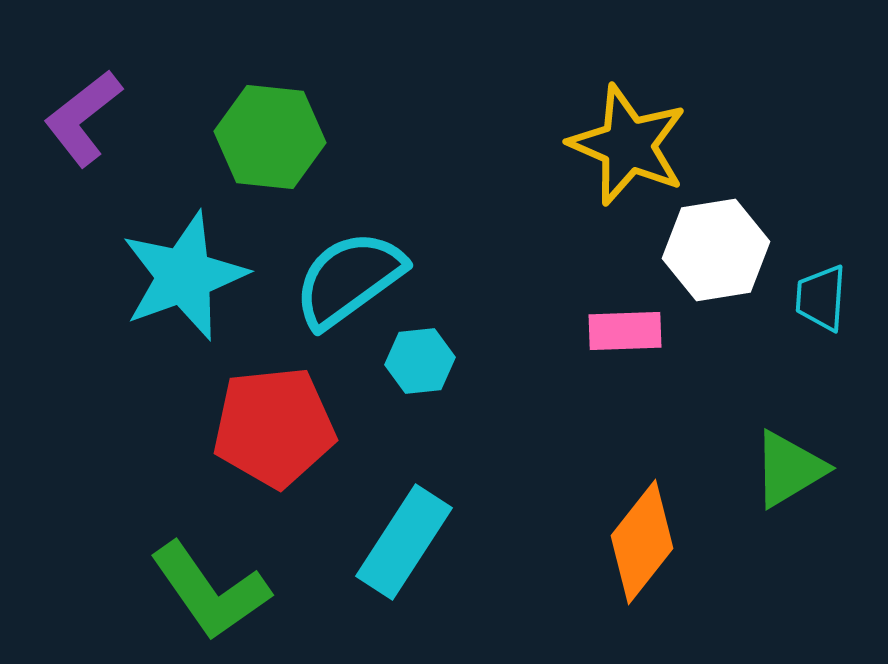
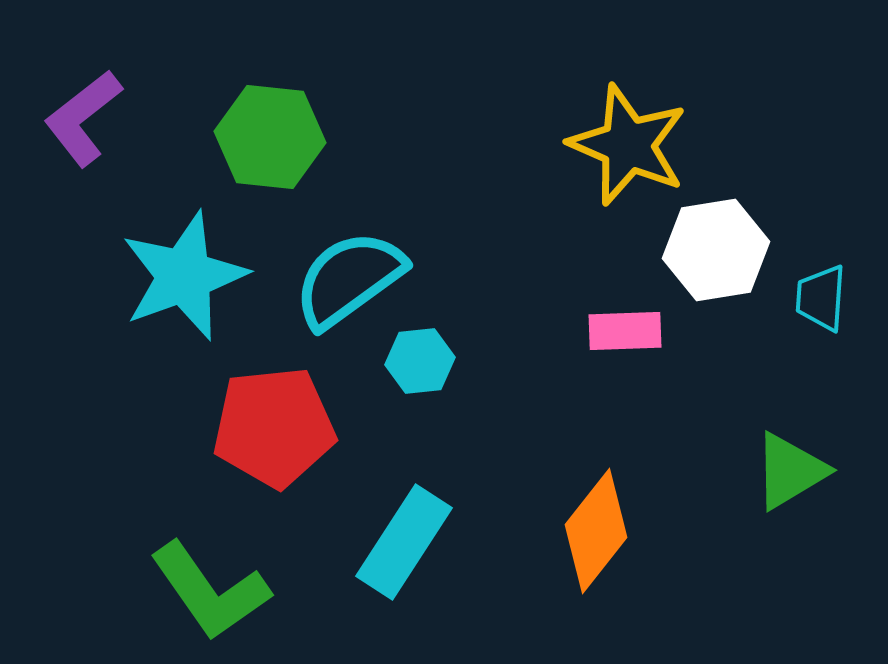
green triangle: moved 1 px right, 2 px down
orange diamond: moved 46 px left, 11 px up
